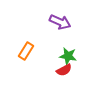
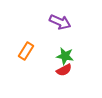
green star: moved 3 px left
